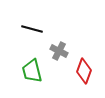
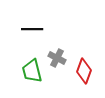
black line: rotated 15 degrees counterclockwise
gray cross: moved 2 px left, 7 px down
